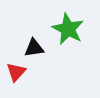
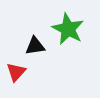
black triangle: moved 1 px right, 2 px up
